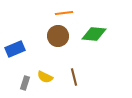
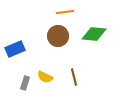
orange line: moved 1 px right, 1 px up
